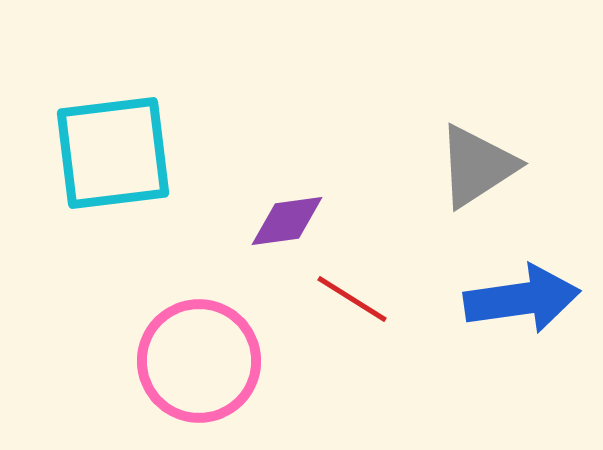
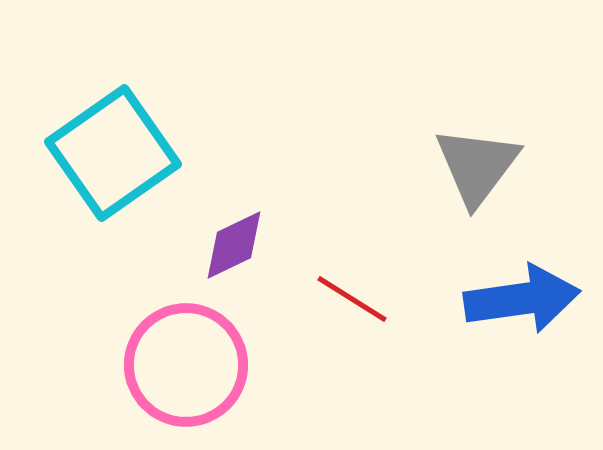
cyan square: rotated 28 degrees counterclockwise
gray triangle: rotated 20 degrees counterclockwise
purple diamond: moved 53 px left, 24 px down; rotated 18 degrees counterclockwise
pink circle: moved 13 px left, 4 px down
